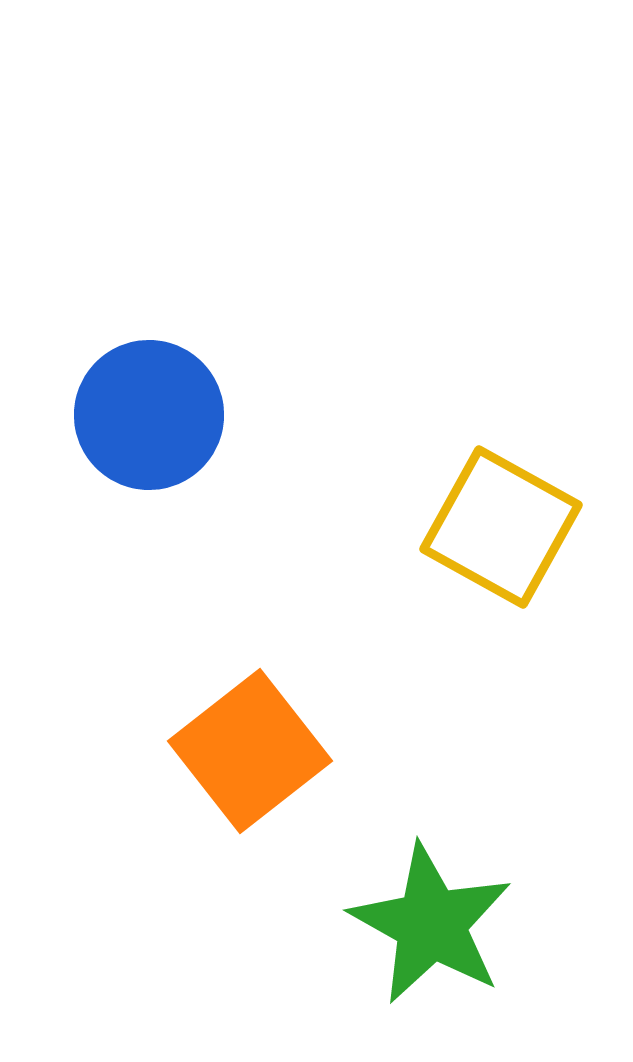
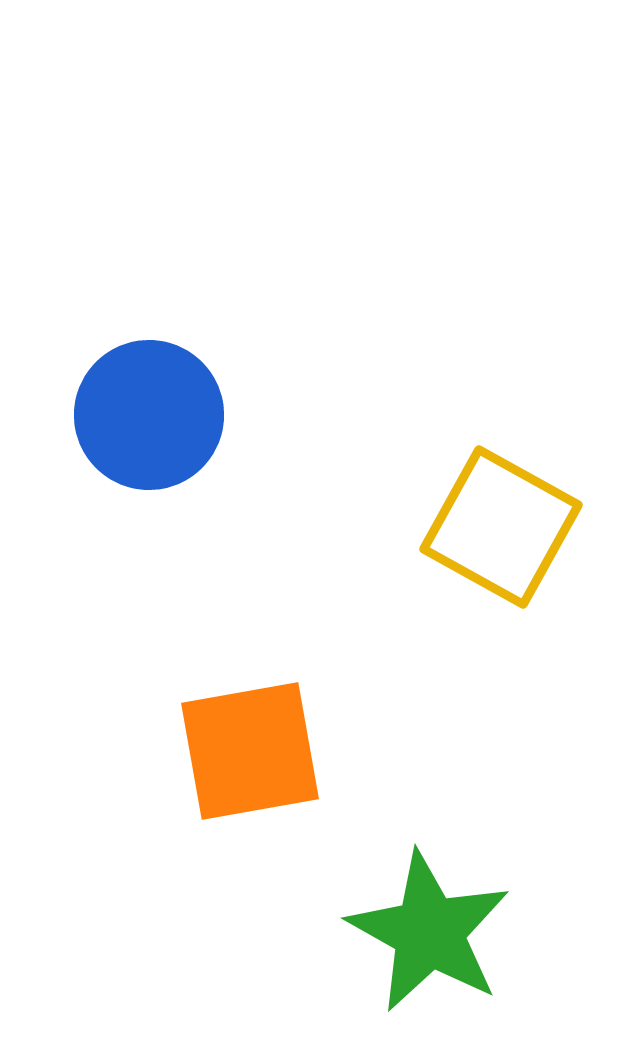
orange square: rotated 28 degrees clockwise
green star: moved 2 px left, 8 px down
